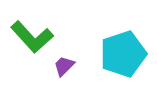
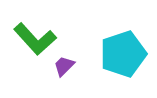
green L-shape: moved 3 px right, 2 px down
